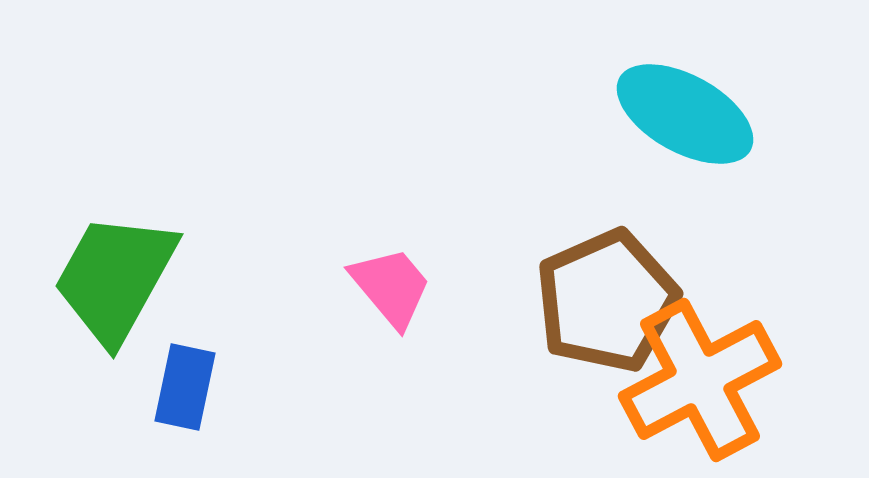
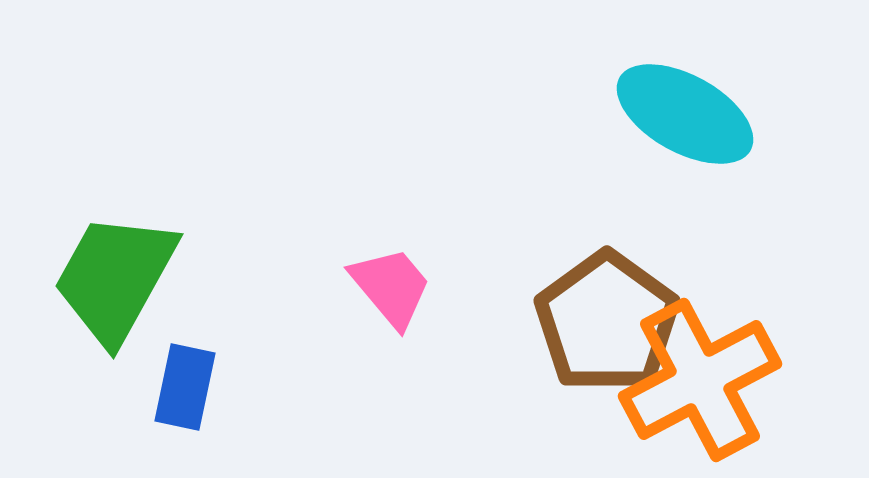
brown pentagon: moved 21 px down; rotated 12 degrees counterclockwise
